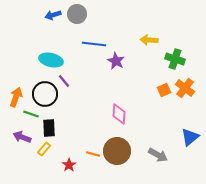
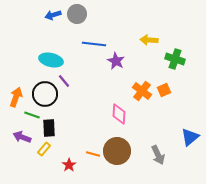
orange cross: moved 43 px left, 3 px down
green line: moved 1 px right, 1 px down
gray arrow: rotated 36 degrees clockwise
